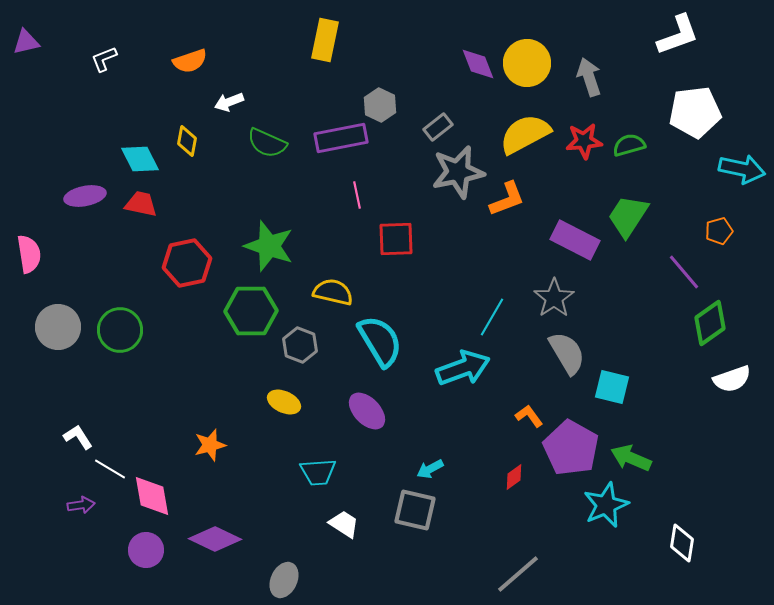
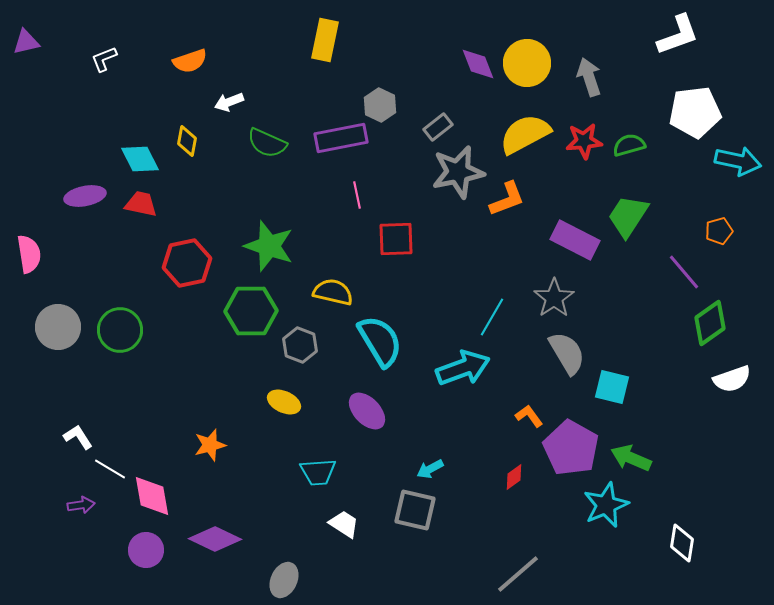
cyan arrow at (742, 169): moved 4 px left, 8 px up
